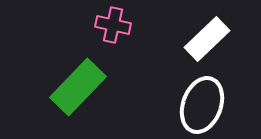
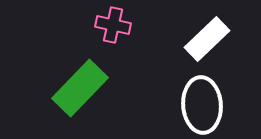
green rectangle: moved 2 px right, 1 px down
white ellipse: rotated 24 degrees counterclockwise
